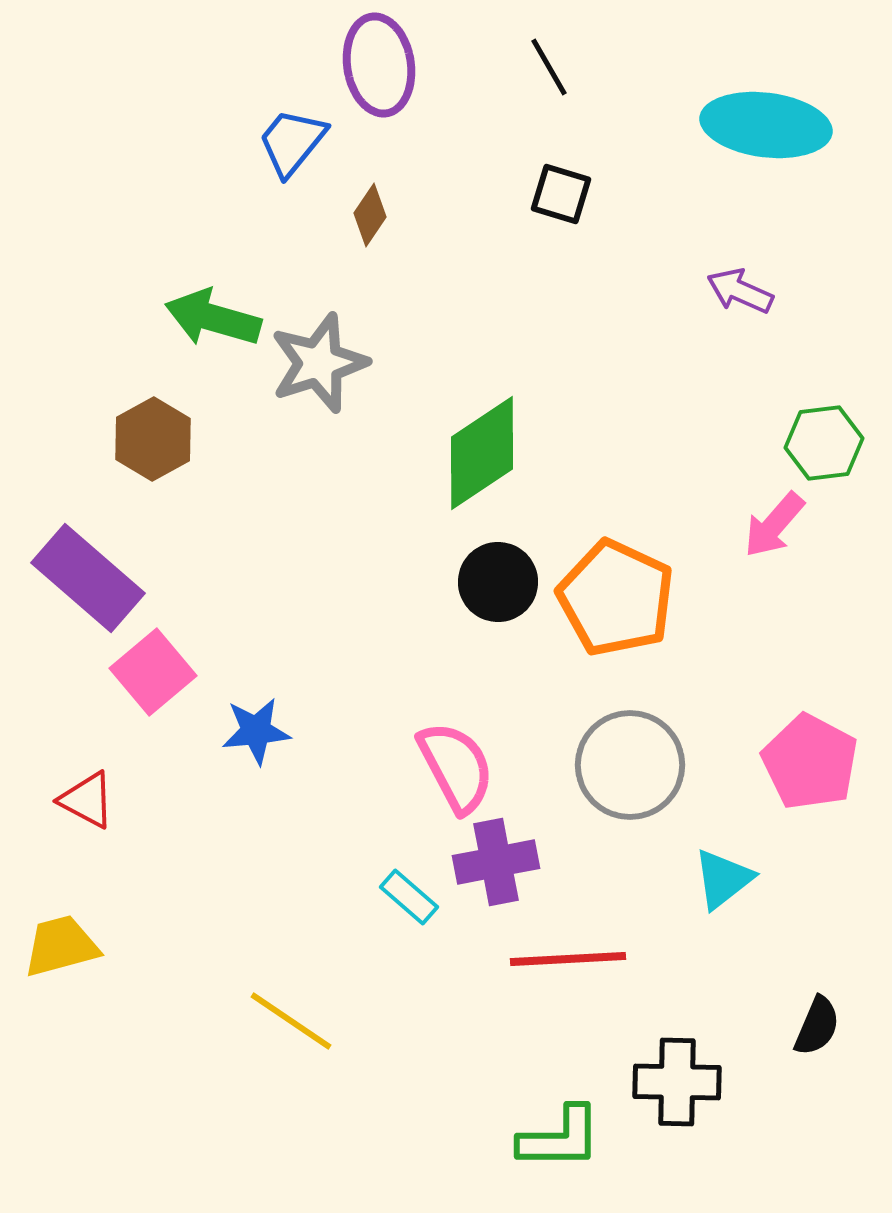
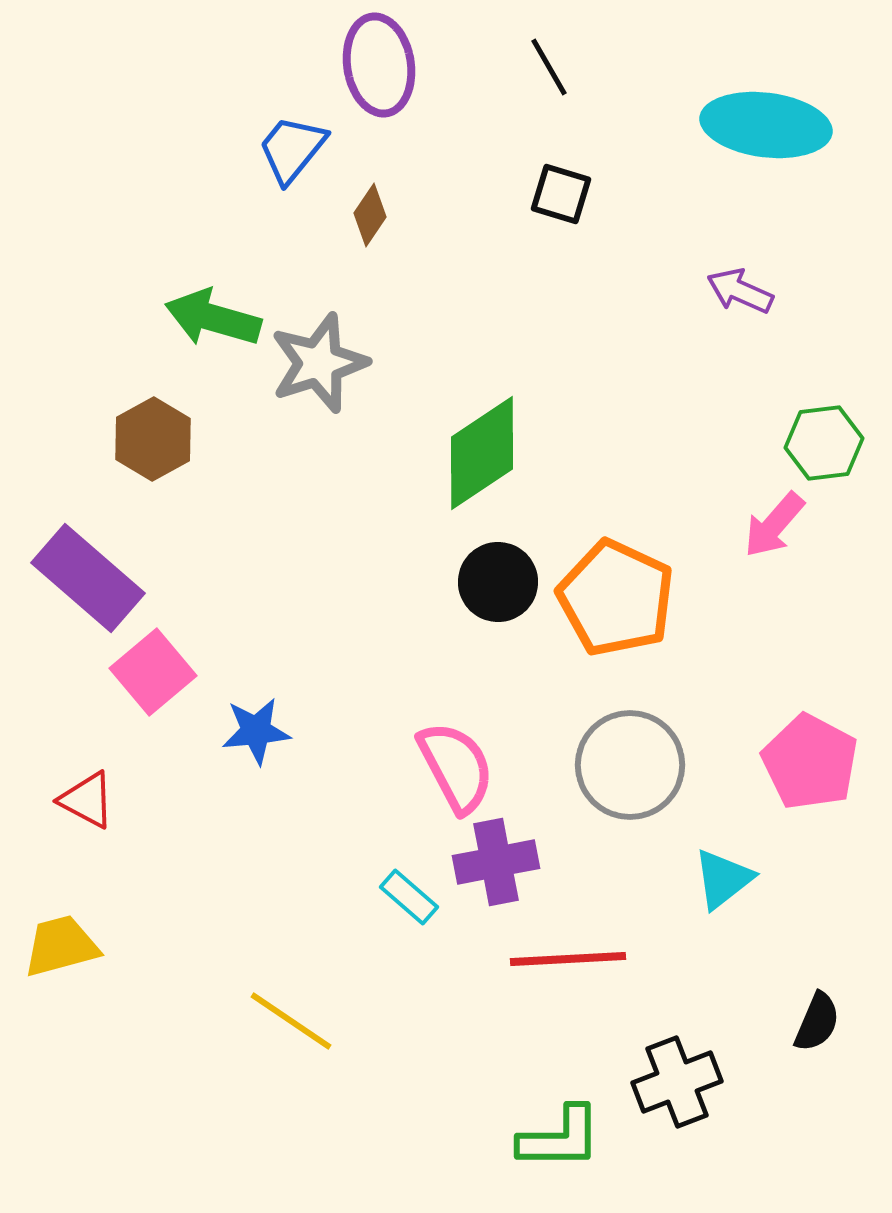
blue trapezoid: moved 7 px down
black semicircle: moved 4 px up
black cross: rotated 22 degrees counterclockwise
